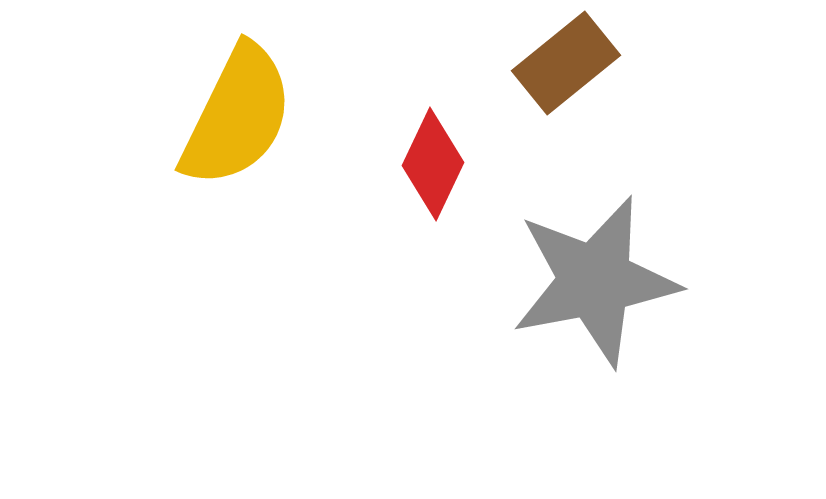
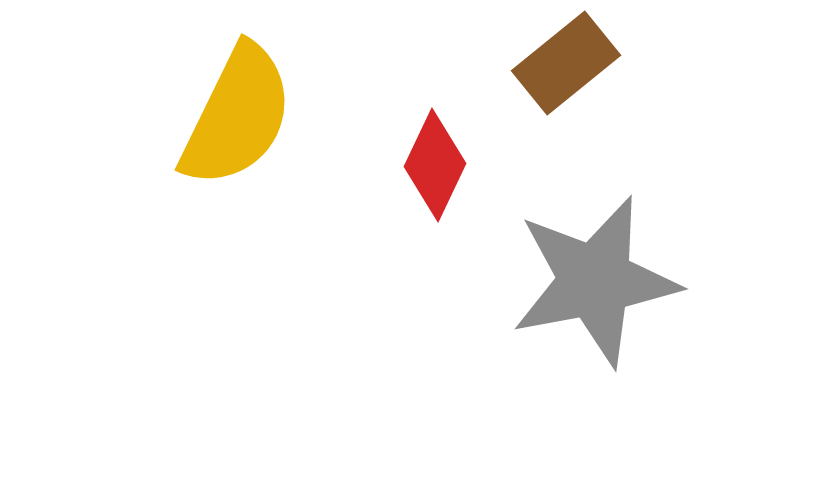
red diamond: moved 2 px right, 1 px down
